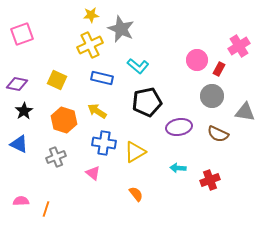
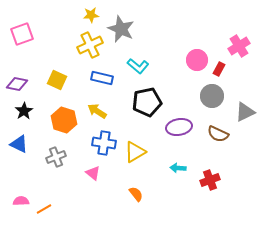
gray triangle: rotated 35 degrees counterclockwise
orange line: moved 2 px left; rotated 42 degrees clockwise
